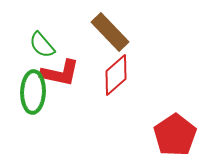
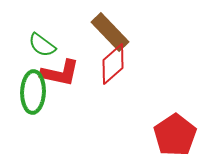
green semicircle: rotated 12 degrees counterclockwise
red diamond: moved 3 px left, 11 px up
